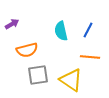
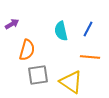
blue line: moved 1 px up
orange semicircle: rotated 60 degrees counterclockwise
yellow triangle: moved 2 px down
